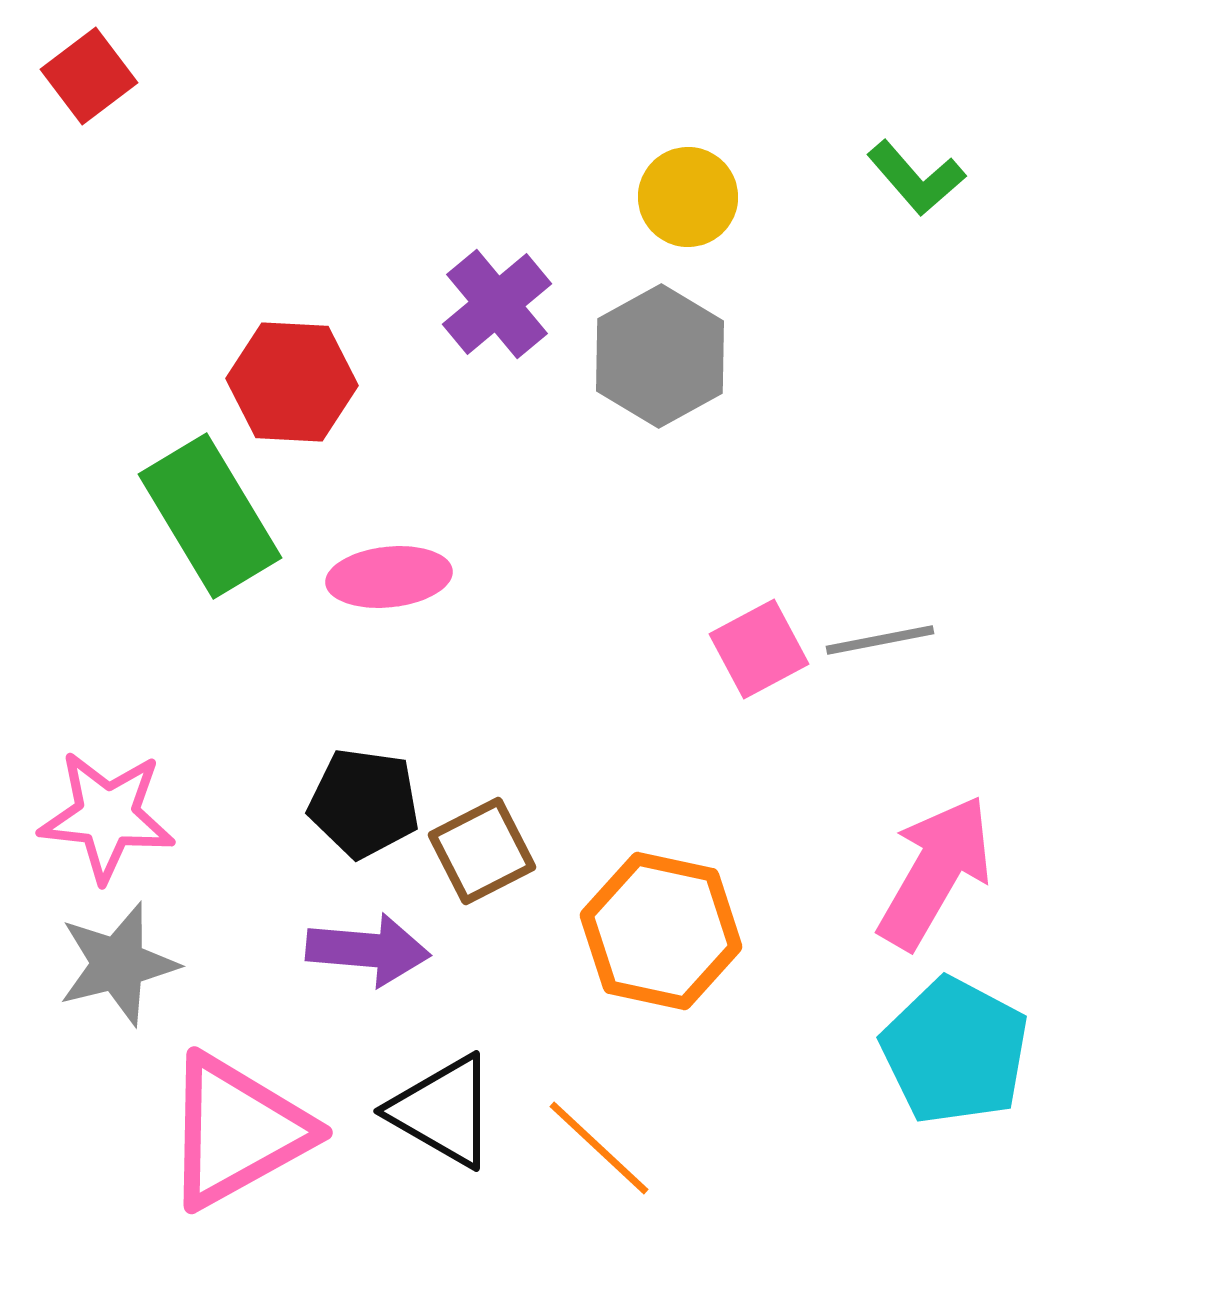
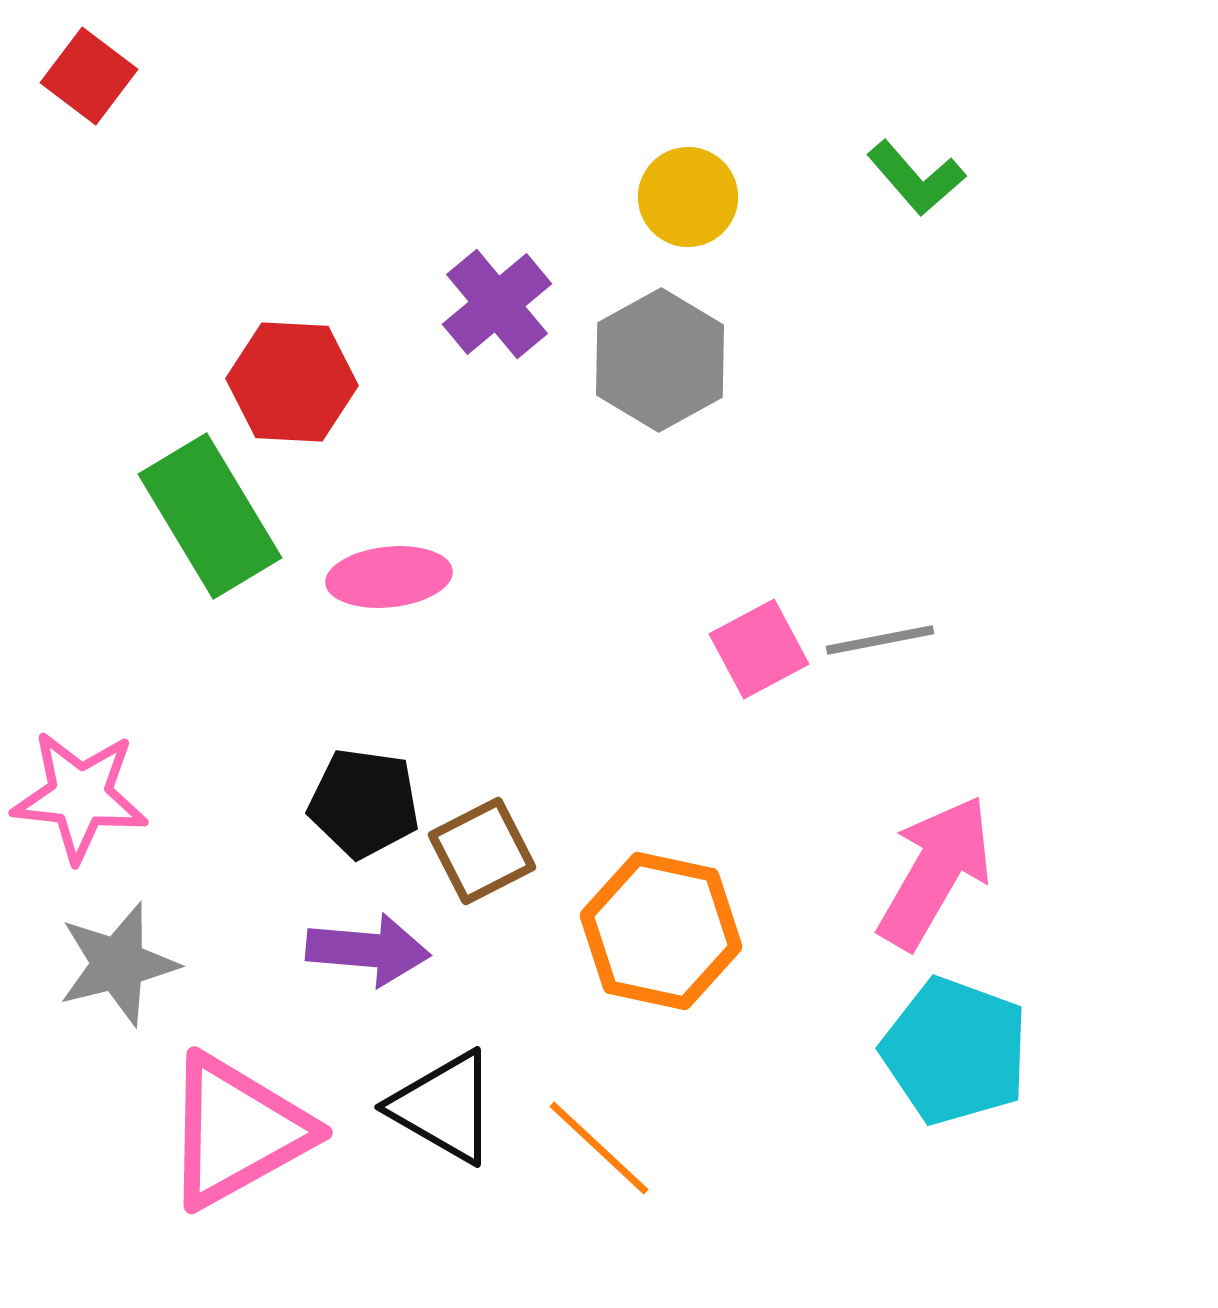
red square: rotated 16 degrees counterclockwise
gray hexagon: moved 4 px down
pink star: moved 27 px left, 20 px up
cyan pentagon: rotated 8 degrees counterclockwise
black triangle: moved 1 px right, 4 px up
